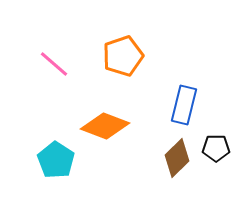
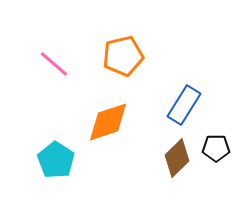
orange pentagon: rotated 6 degrees clockwise
blue rectangle: rotated 18 degrees clockwise
orange diamond: moved 3 px right, 4 px up; rotated 39 degrees counterclockwise
